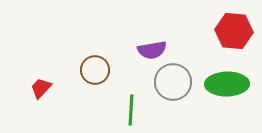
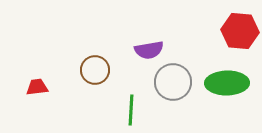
red hexagon: moved 6 px right
purple semicircle: moved 3 px left
green ellipse: moved 1 px up
red trapezoid: moved 4 px left, 1 px up; rotated 40 degrees clockwise
